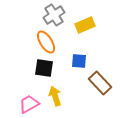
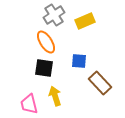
yellow rectangle: moved 4 px up
pink trapezoid: rotated 75 degrees counterclockwise
